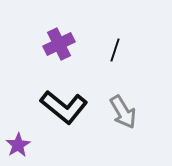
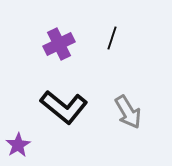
black line: moved 3 px left, 12 px up
gray arrow: moved 5 px right
